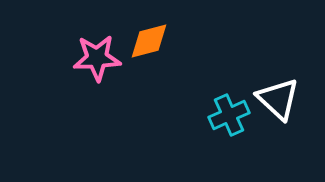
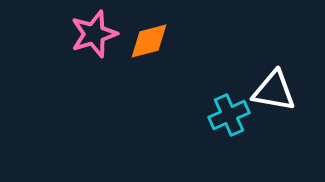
pink star: moved 3 px left, 24 px up; rotated 15 degrees counterclockwise
white triangle: moved 4 px left, 8 px up; rotated 33 degrees counterclockwise
